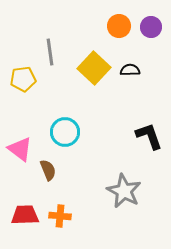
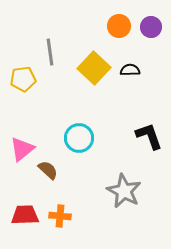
cyan circle: moved 14 px right, 6 px down
pink triangle: moved 2 px right; rotated 44 degrees clockwise
brown semicircle: rotated 25 degrees counterclockwise
